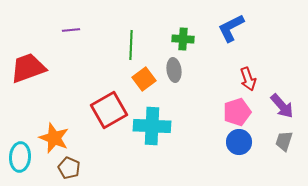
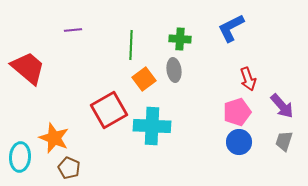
purple line: moved 2 px right
green cross: moved 3 px left
red trapezoid: rotated 60 degrees clockwise
